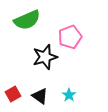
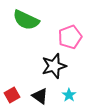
green semicircle: moved 1 px left; rotated 48 degrees clockwise
black star: moved 9 px right, 9 px down
red square: moved 1 px left, 1 px down
